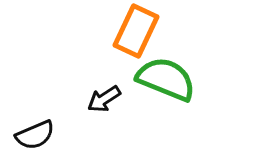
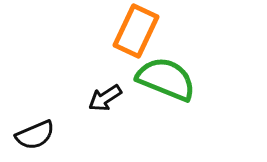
black arrow: moved 1 px right, 1 px up
